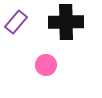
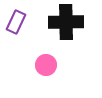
purple rectangle: rotated 15 degrees counterclockwise
